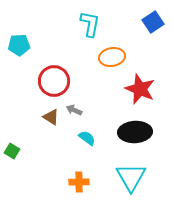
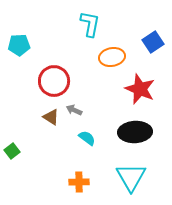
blue square: moved 20 px down
green square: rotated 21 degrees clockwise
